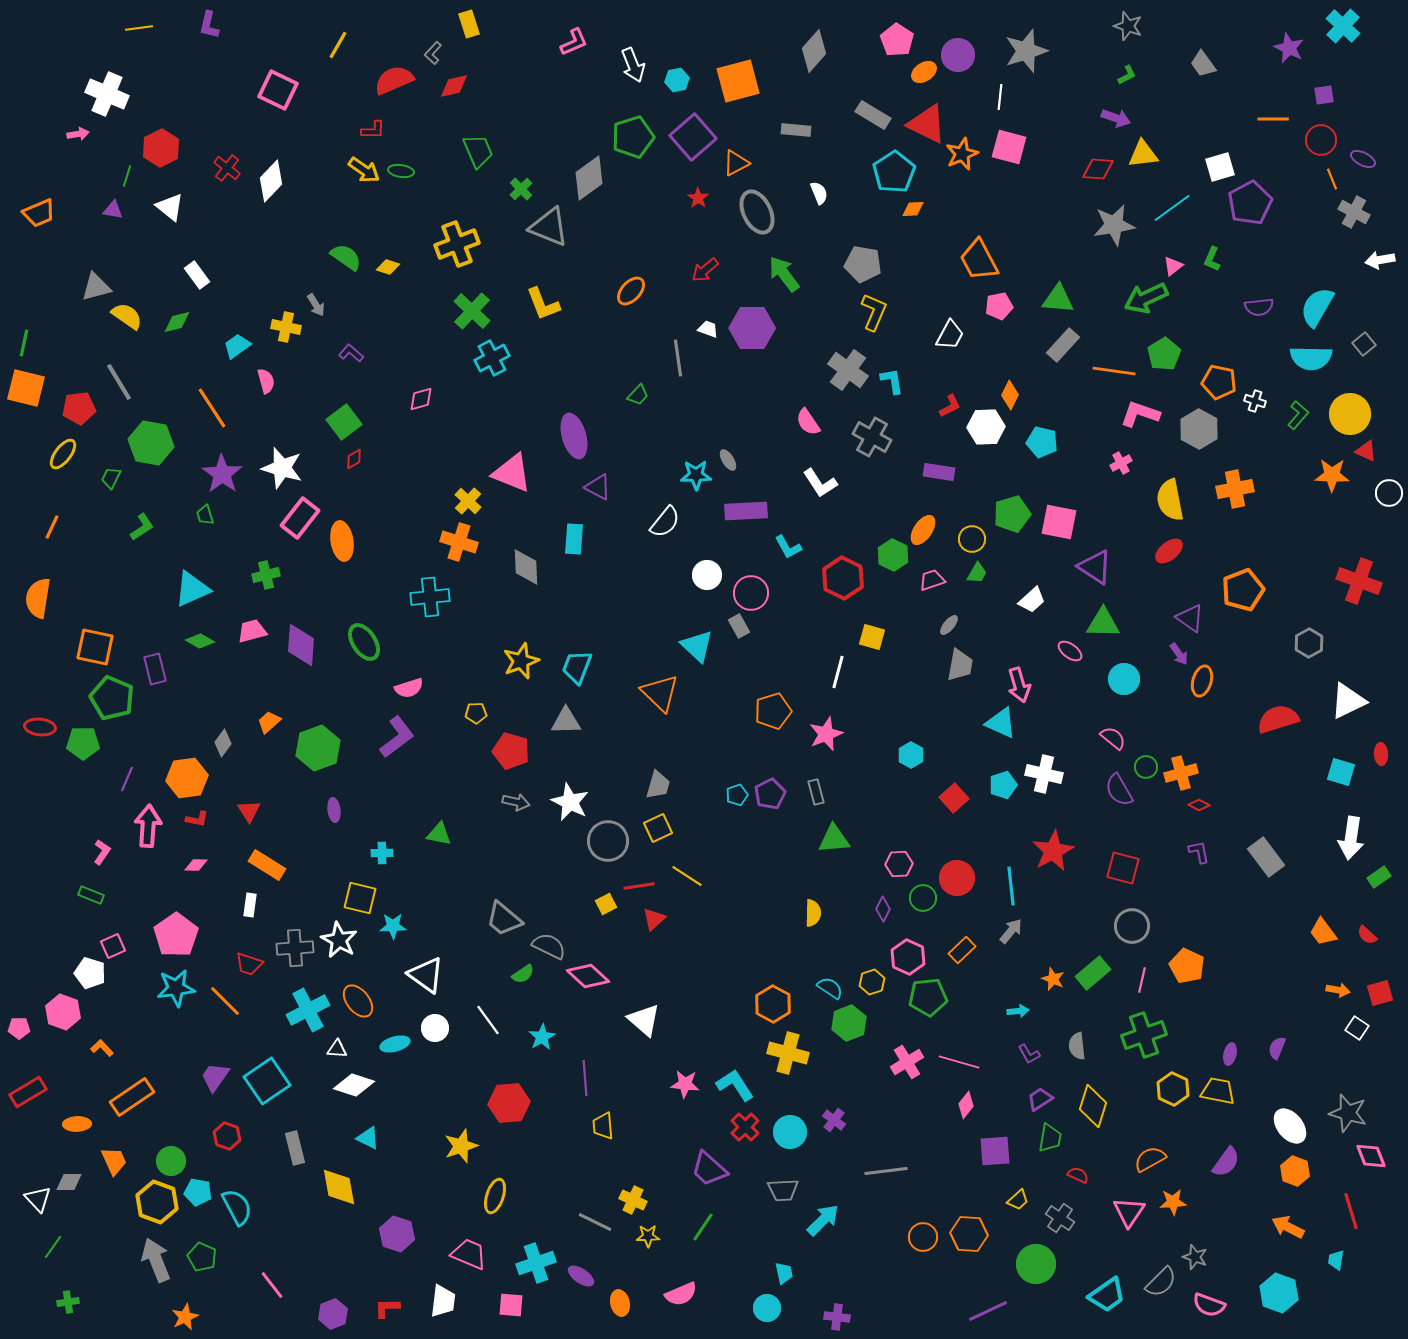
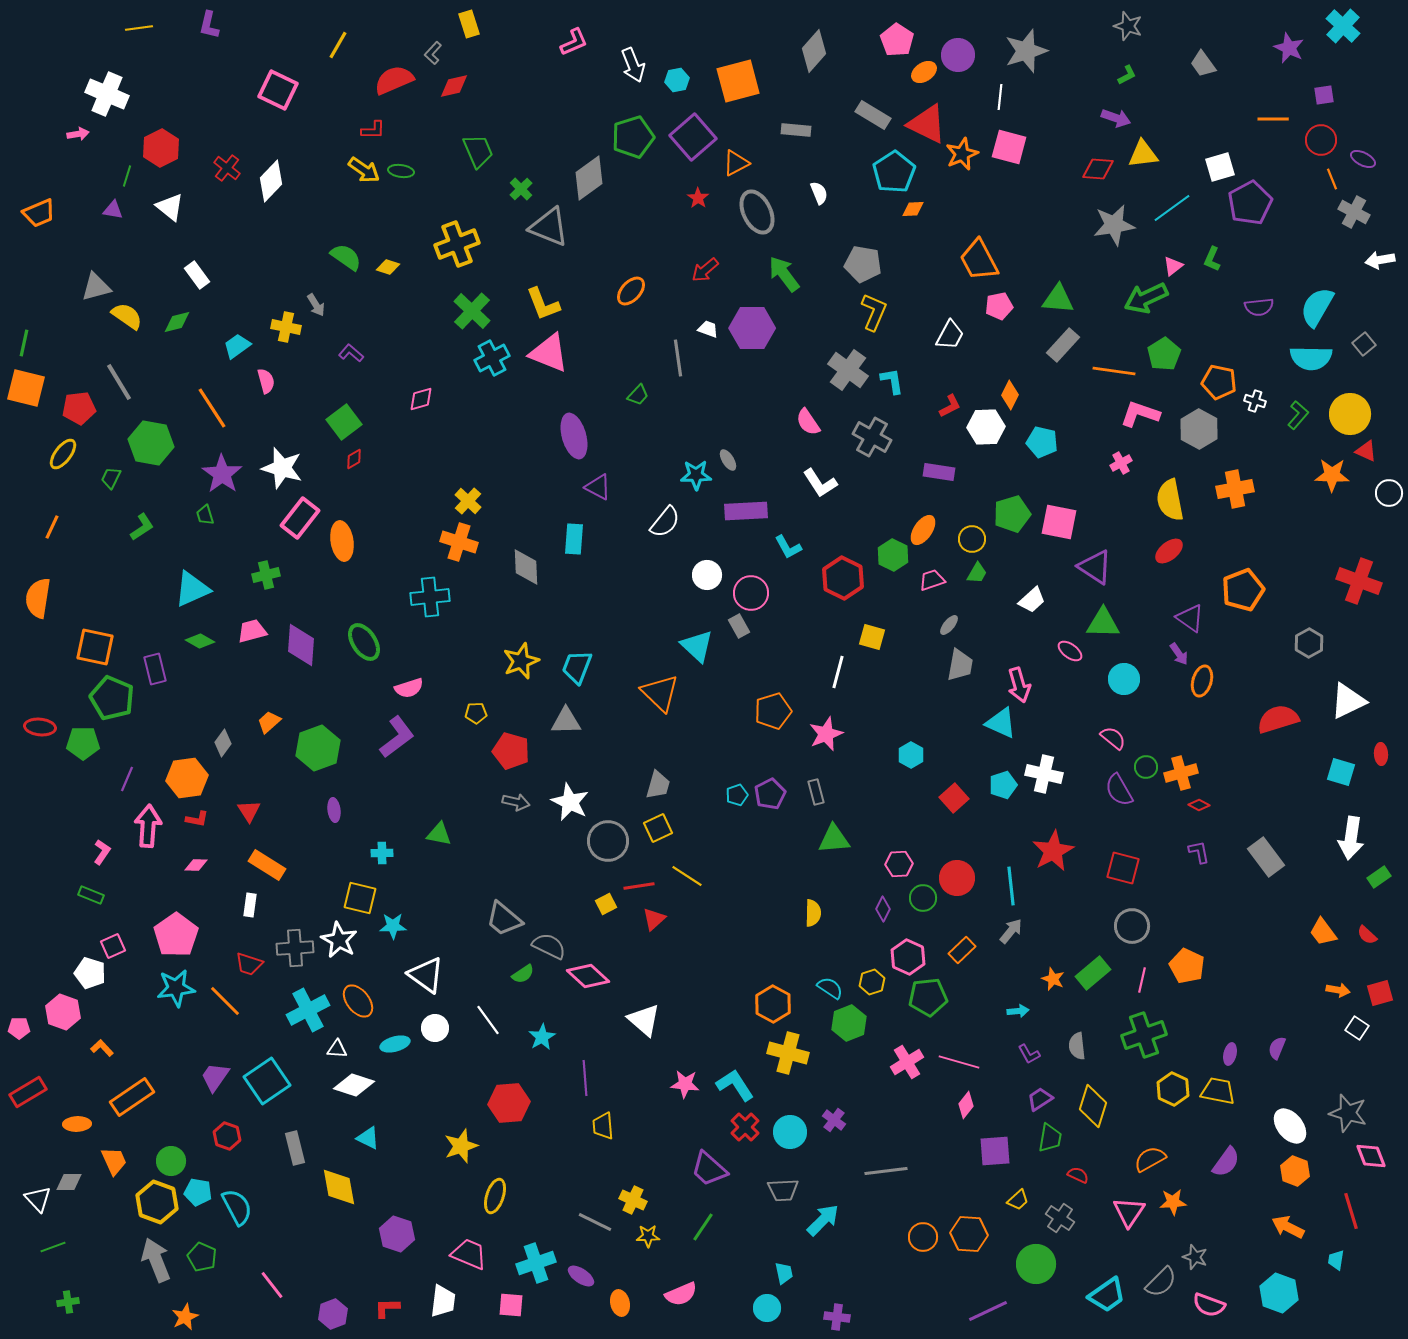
pink triangle at (512, 473): moved 37 px right, 120 px up
green line at (53, 1247): rotated 35 degrees clockwise
